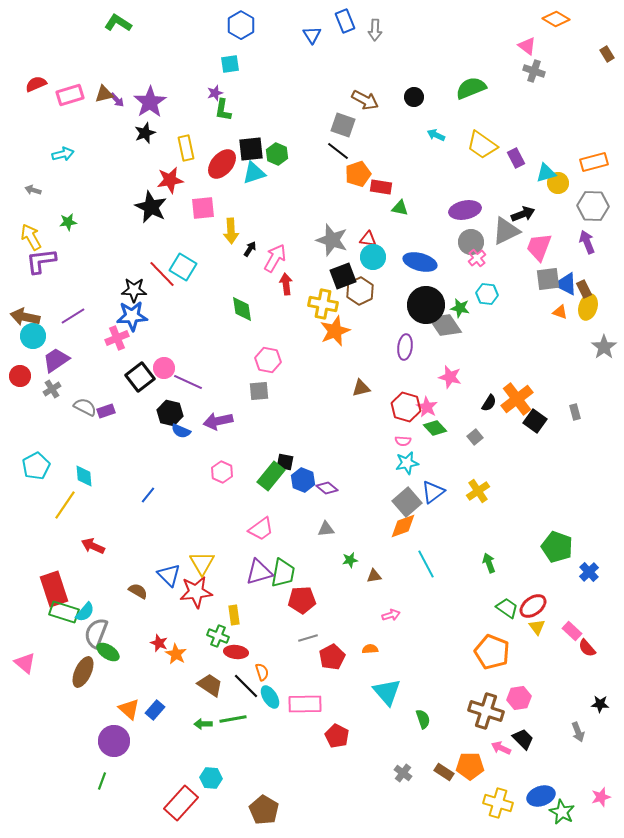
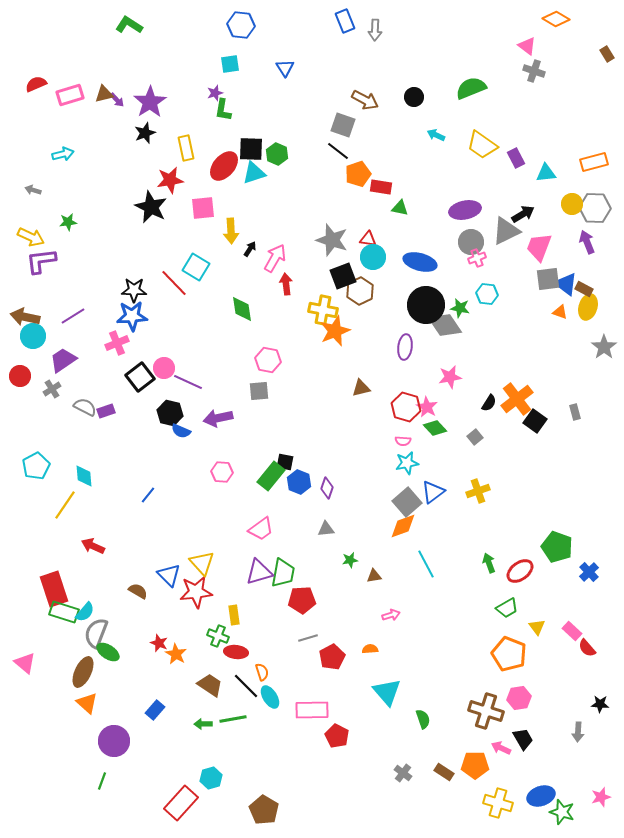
green L-shape at (118, 23): moved 11 px right, 2 px down
blue hexagon at (241, 25): rotated 24 degrees counterclockwise
blue triangle at (312, 35): moved 27 px left, 33 px down
black square at (251, 149): rotated 8 degrees clockwise
red ellipse at (222, 164): moved 2 px right, 2 px down
cyan triangle at (546, 173): rotated 10 degrees clockwise
yellow circle at (558, 183): moved 14 px right, 21 px down
gray hexagon at (593, 206): moved 2 px right, 2 px down
black arrow at (523, 214): rotated 10 degrees counterclockwise
yellow arrow at (31, 237): rotated 144 degrees clockwise
pink cross at (477, 258): rotated 18 degrees clockwise
cyan square at (183, 267): moved 13 px right
red line at (162, 274): moved 12 px right, 9 px down
blue triangle at (566, 284): rotated 10 degrees clockwise
brown rectangle at (584, 289): rotated 36 degrees counterclockwise
yellow cross at (323, 304): moved 6 px down
pink cross at (117, 338): moved 5 px down
purple trapezoid at (56, 360): moved 7 px right
pink star at (450, 377): rotated 25 degrees counterclockwise
purple arrow at (218, 421): moved 3 px up
pink hexagon at (222, 472): rotated 20 degrees counterclockwise
blue hexagon at (303, 480): moved 4 px left, 2 px down
purple diamond at (327, 488): rotated 70 degrees clockwise
yellow cross at (478, 491): rotated 15 degrees clockwise
yellow triangle at (202, 563): rotated 12 degrees counterclockwise
red ellipse at (533, 606): moved 13 px left, 35 px up
green trapezoid at (507, 608): rotated 115 degrees clockwise
orange pentagon at (492, 652): moved 17 px right, 2 px down
pink rectangle at (305, 704): moved 7 px right, 6 px down
orange triangle at (129, 709): moved 42 px left, 6 px up
gray arrow at (578, 732): rotated 24 degrees clockwise
black trapezoid at (523, 739): rotated 15 degrees clockwise
orange pentagon at (470, 766): moved 5 px right, 1 px up
cyan hexagon at (211, 778): rotated 20 degrees counterclockwise
green star at (562, 812): rotated 10 degrees counterclockwise
